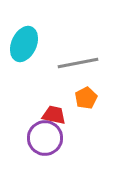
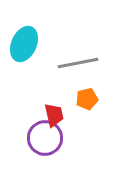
orange pentagon: moved 1 px right, 1 px down; rotated 15 degrees clockwise
red trapezoid: rotated 65 degrees clockwise
